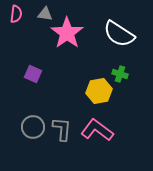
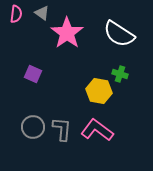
gray triangle: moved 3 px left, 1 px up; rotated 28 degrees clockwise
yellow hexagon: rotated 20 degrees clockwise
